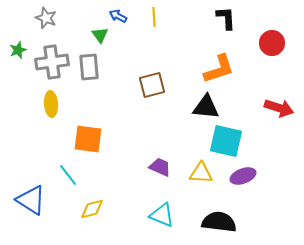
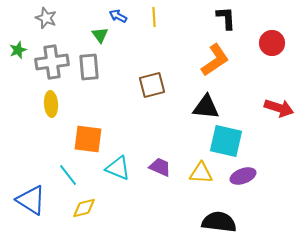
orange L-shape: moved 4 px left, 9 px up; rotated 16 degrees counterclockwise
yellow diamond: moved 8 px left, 1 px up
cyan triangle: moved 44 px left, 47 px up
